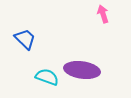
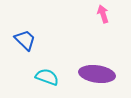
blue trapezoid: moved 1 px down
purple ellipse: moved 15 px right, 4 px down
